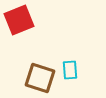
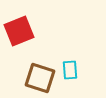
red square: moved 11 px down
